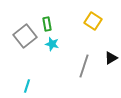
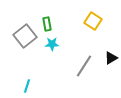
cyan star: rotated 16 degrees counterclockwise
gray line: rotated 15 degrees clockwise
